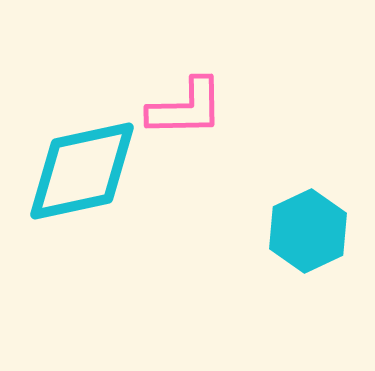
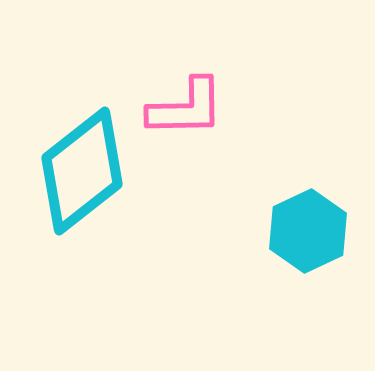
cyan diamond: rotated 26 degrees counterclockwise
